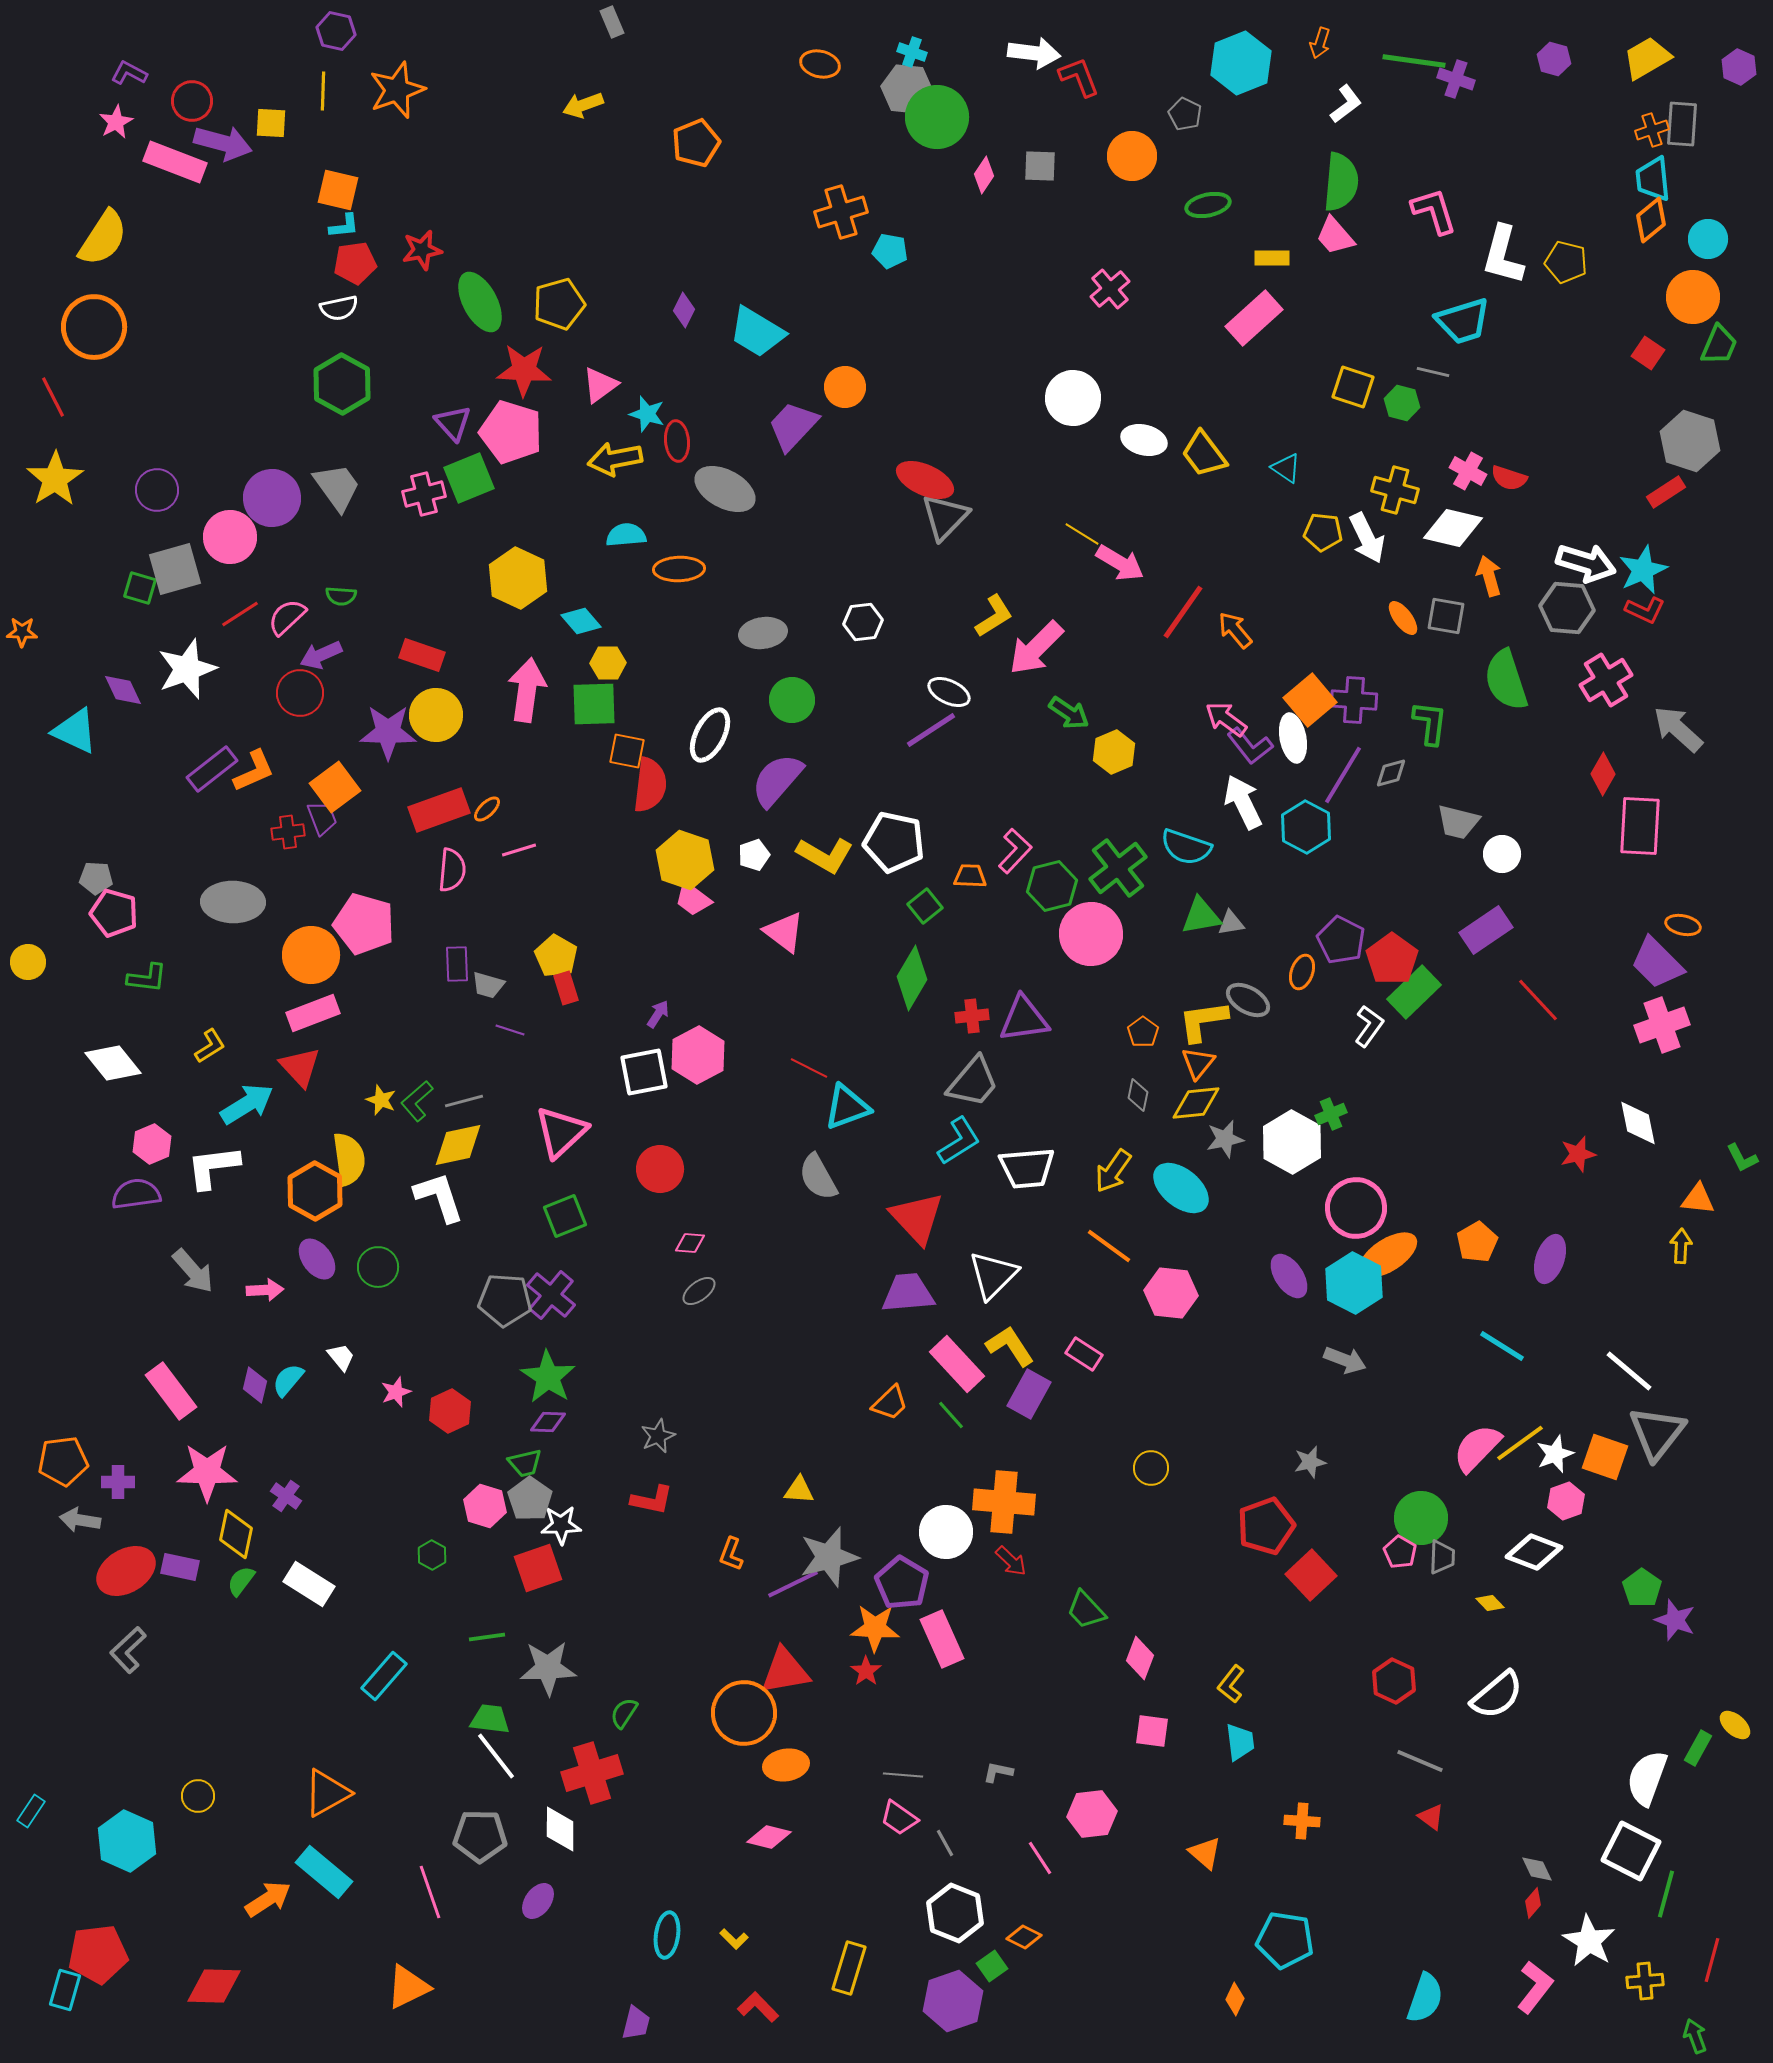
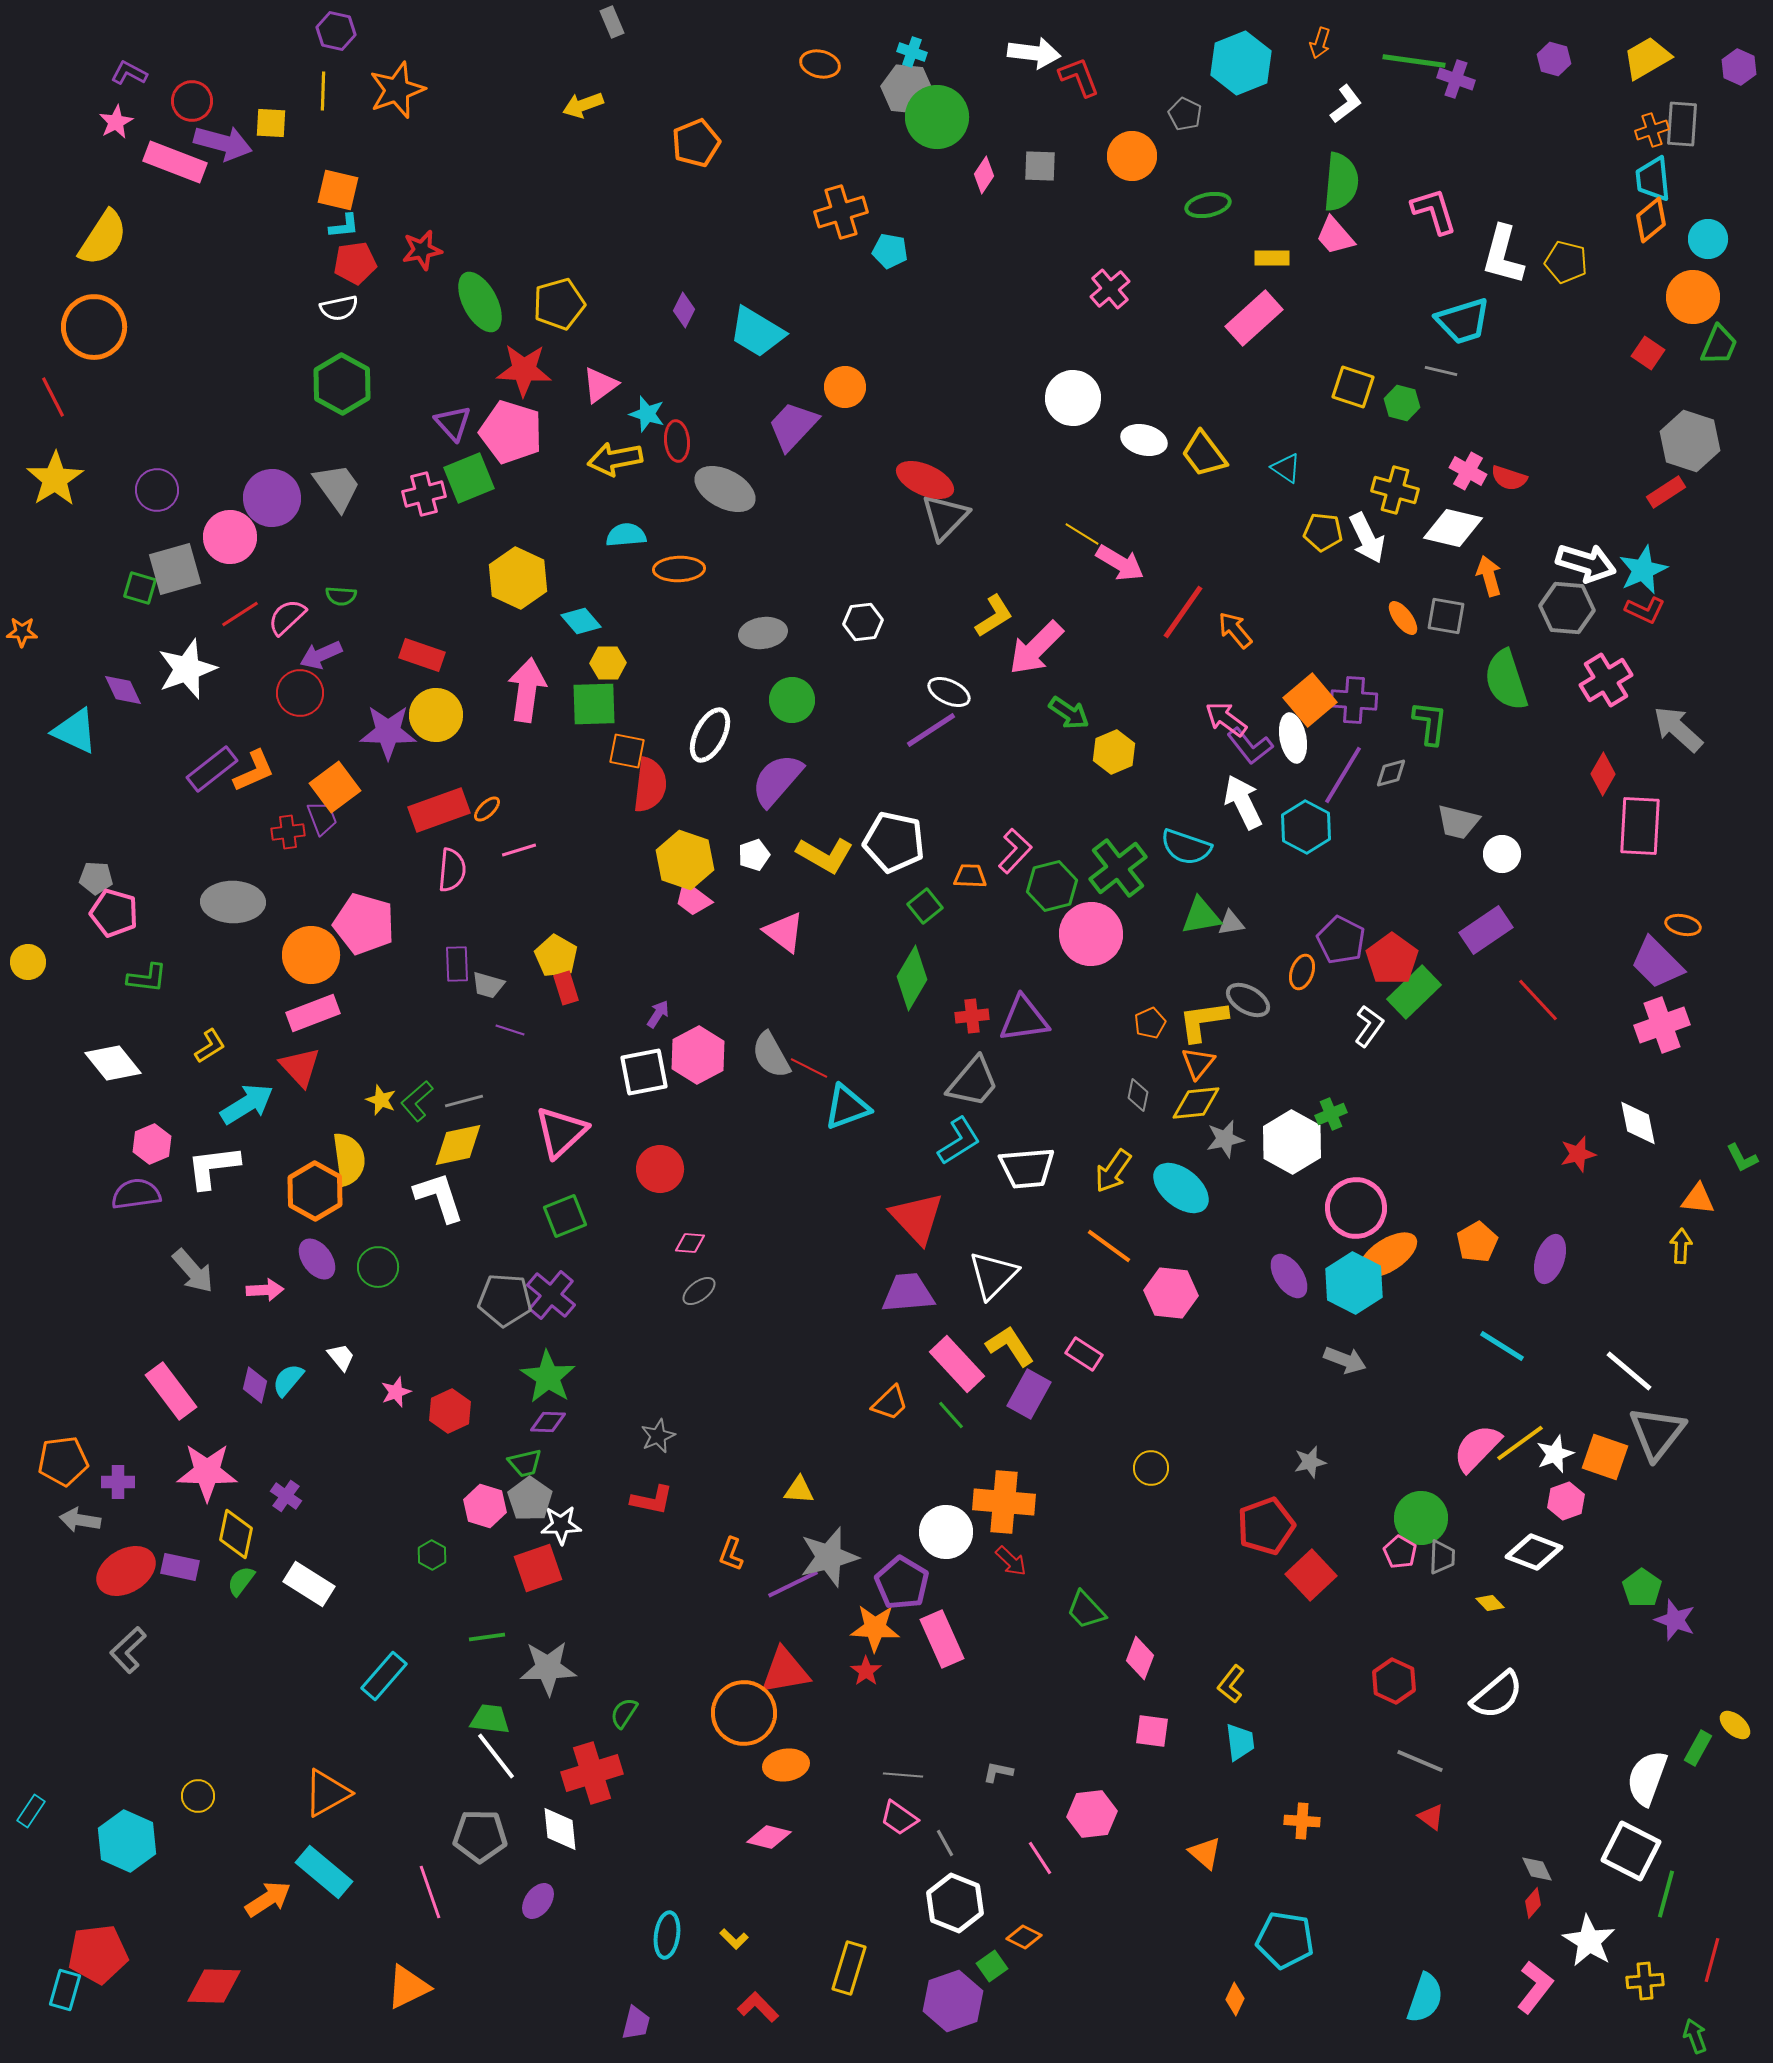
gray line at (1433, 372): moved 8 px right, 1 px up
orange pentagon at (1143, 1032): moved 7 px right, 9 px up; rotated 12 degrees clockwise
gray semicircle at (818, 1177): moved 47 px left, 122 px up
white diamond at (560, 1829): rotated 6 degrees counterclockwise
white hexagon at (955, 1913): moved 10 px up
